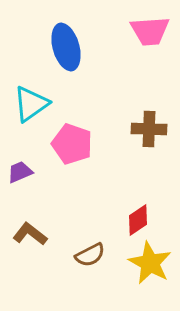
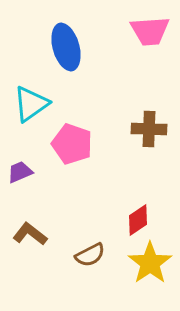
yellow star: rotated 9 degrees clockwise
